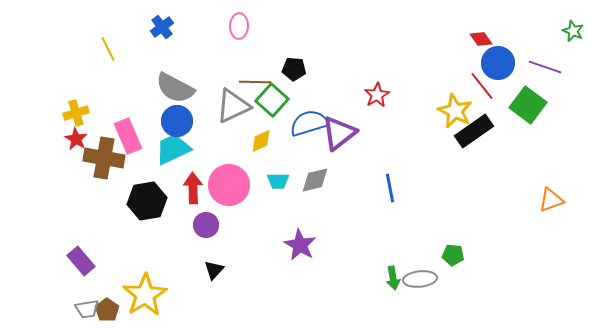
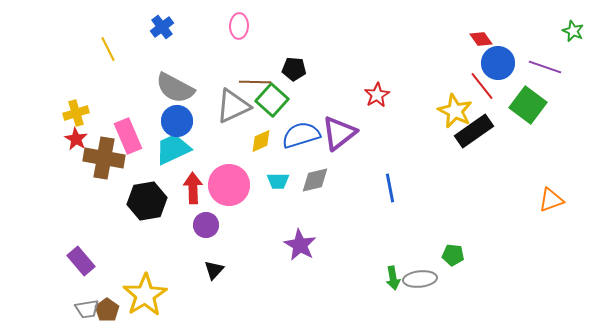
blue semicircle at (309, 123): moved 8 px left, 12 px down
